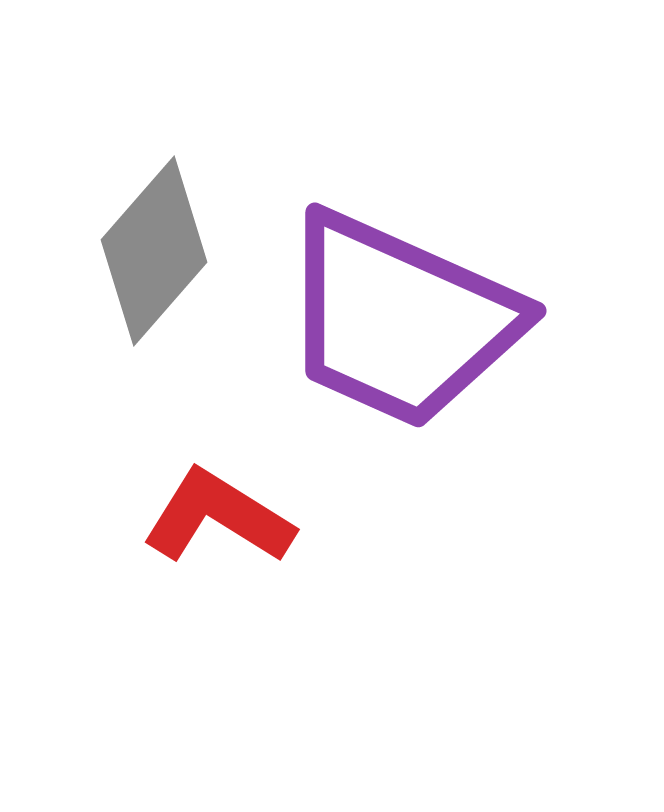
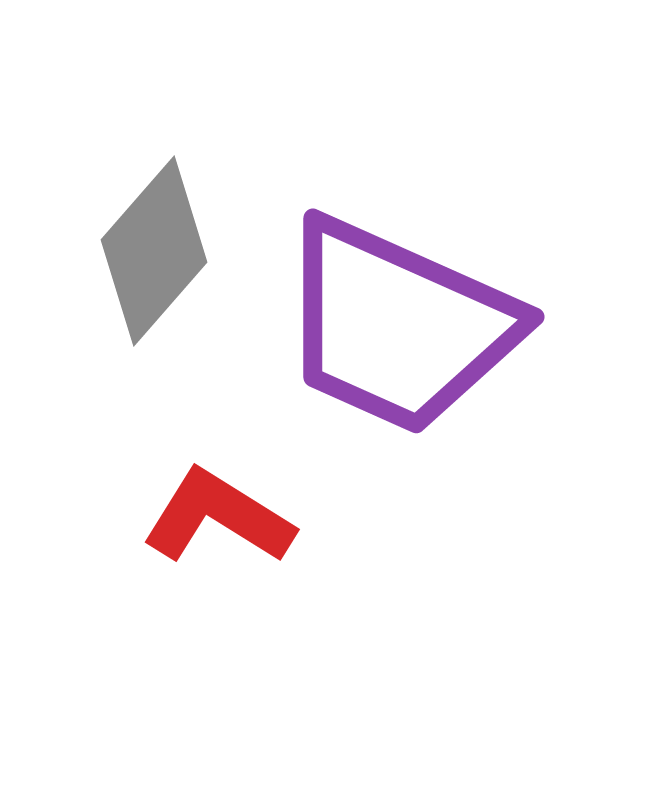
purple trapezoid: moved 2 px left, 6 px down
